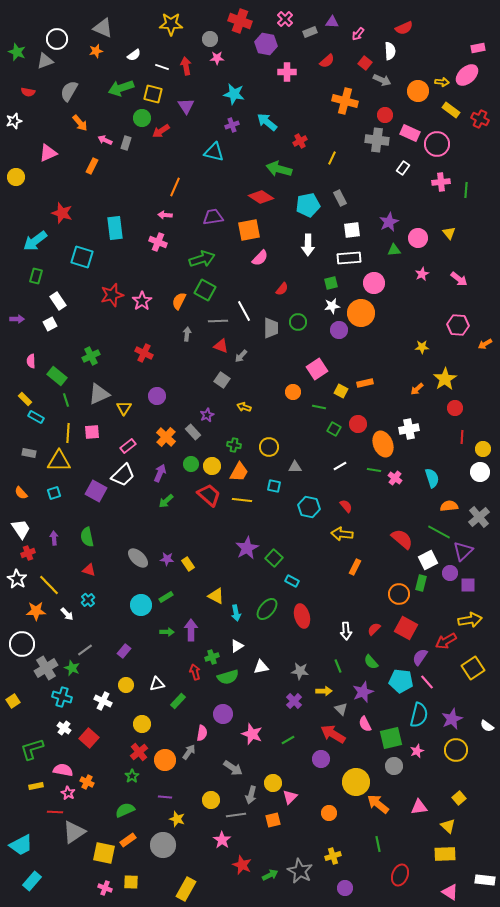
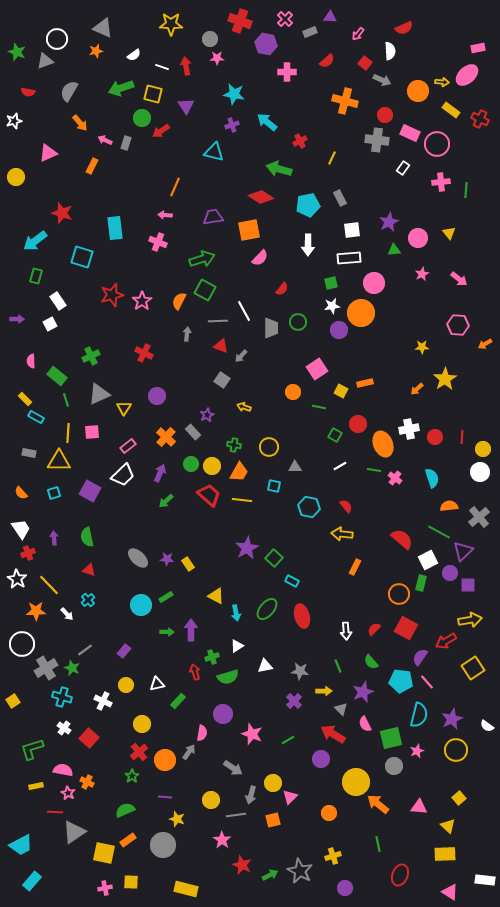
purple triangle at (332, 22): moved 2 px left, 5 px up
red circle at (455, 408): moved 20 px left, 29 px down
green square at (334, 429): moved 1 px right, 6 px down
purple square at (96, 491): moved 6 px left
white triangle at (261, 667): moved 4 px right, 1 px up
pink triangle at (419, 807): rotated 12 degrees clockwise
pink cross at (105, 888): rotated 32 degrees counterclockwise
yellow rectangle at (186, 889): rotated 75 degrees clockwise
